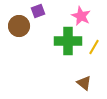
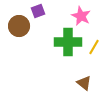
green cross: moved 1 px down
